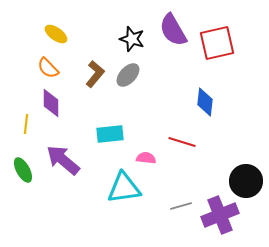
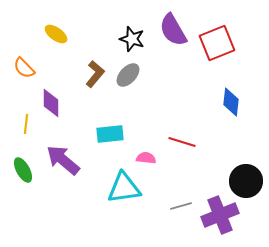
red square: rotated 9 degrees counterclockwise
orange semicircle: moved 24 px left
blue diamond: moved 26 px right
